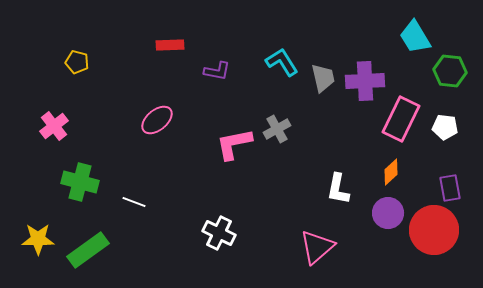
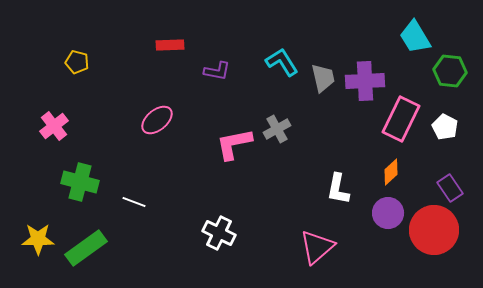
white pentagon: rotated 20 degrees clockwise
purple rectangle: rotated 24 degrees counterclockwise
green rectangle: moved 2 px left, 2 px up
